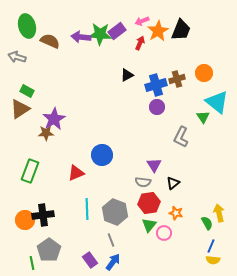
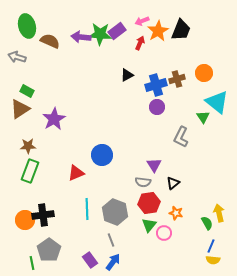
brown star at (46, 133): moved 18 px left, 13 px down
